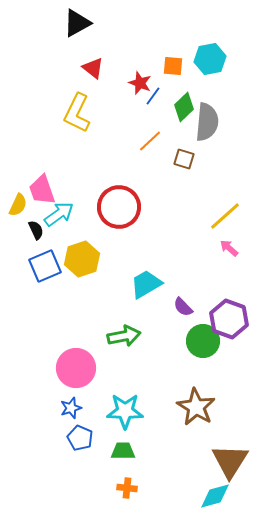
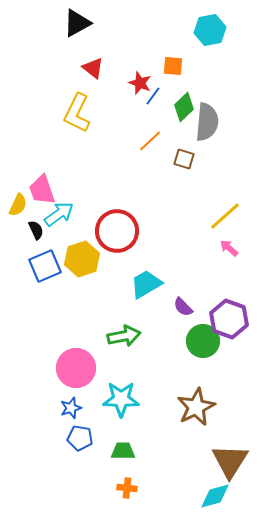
cyan hexagon: moved 29 px up
red circle: moved 2 px left, 24 px down
brown star: rotated 15 degrees clockwise
cyan star: moved 4 px left, 12 px up
blue pentagon: rotated 15 degrees counterclockwise
